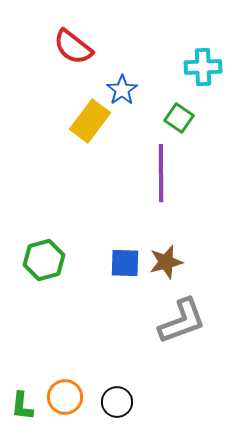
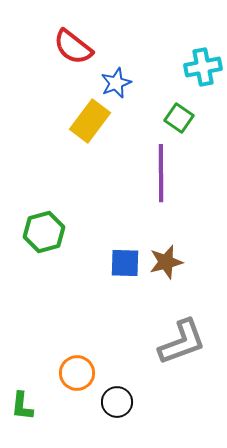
cyan cross: rotated 9 degrees counterclockwise
blue star: moved 6 px left, 7 px up; rotated 12 degrees clockwise
green hexagon: moved 28 px up
gray L-shape: moved 21 px down
orange circle: moved 12 px right, 24 px up
